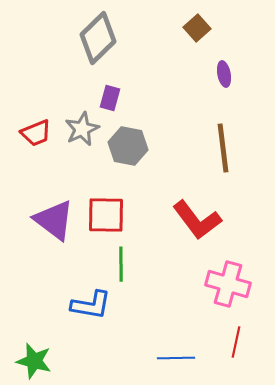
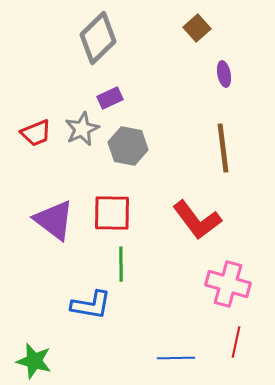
purple rectangle: rotated 50 degrees clockwise
red square: moved 6 px right, 2 px up
